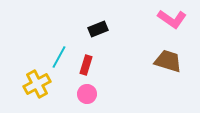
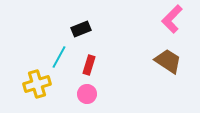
pink L-shape: rotated 100 degrees clockwise
black rectangle: moved 17 px left
brown trapezoid: rotated 16 degrees clockwise
red rectangle: moved 3 px right
yellow cross: rotated 12 degrees clockwise
